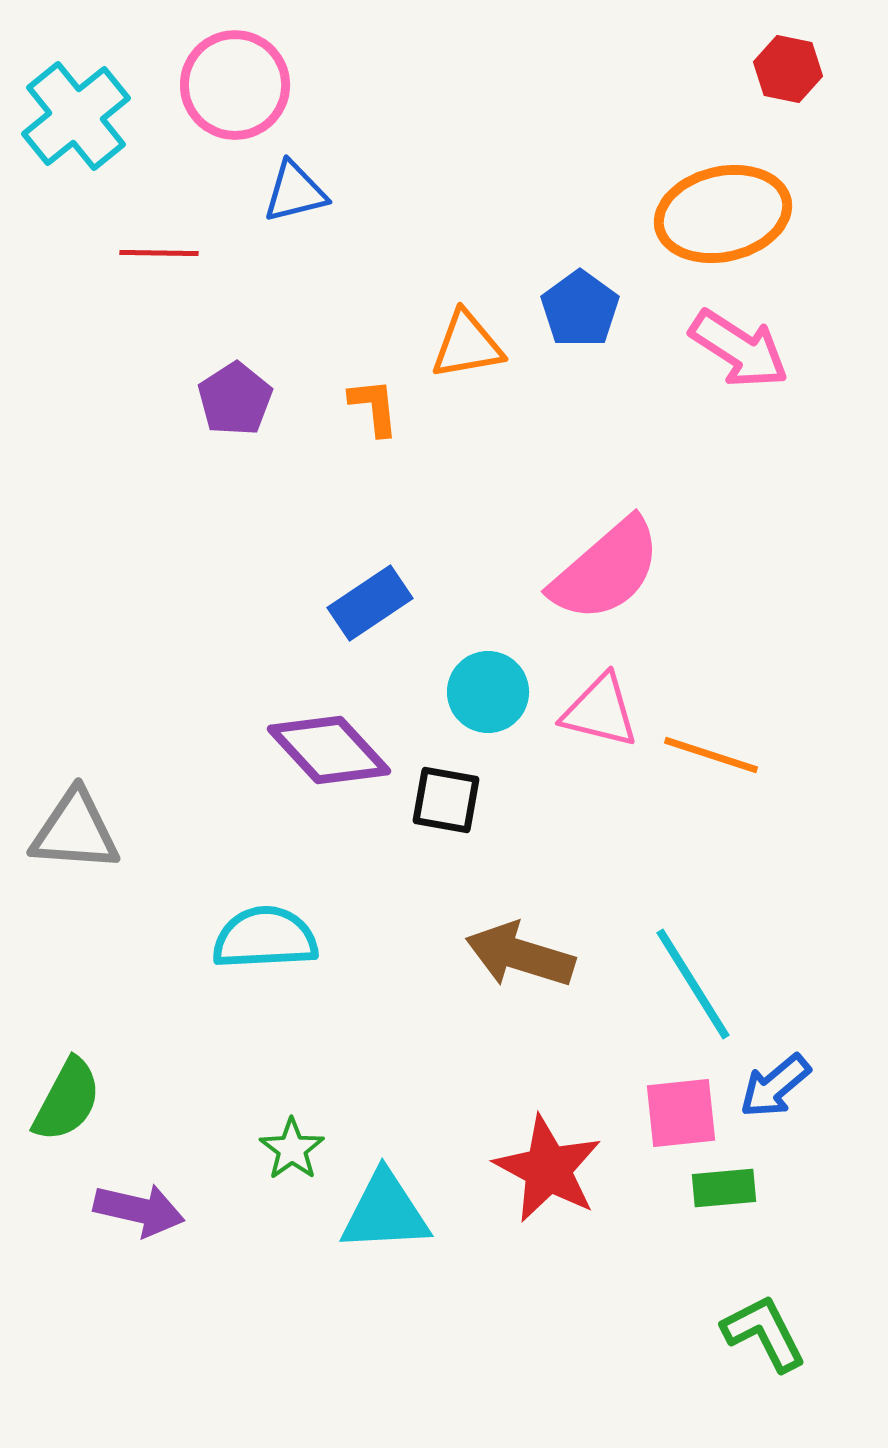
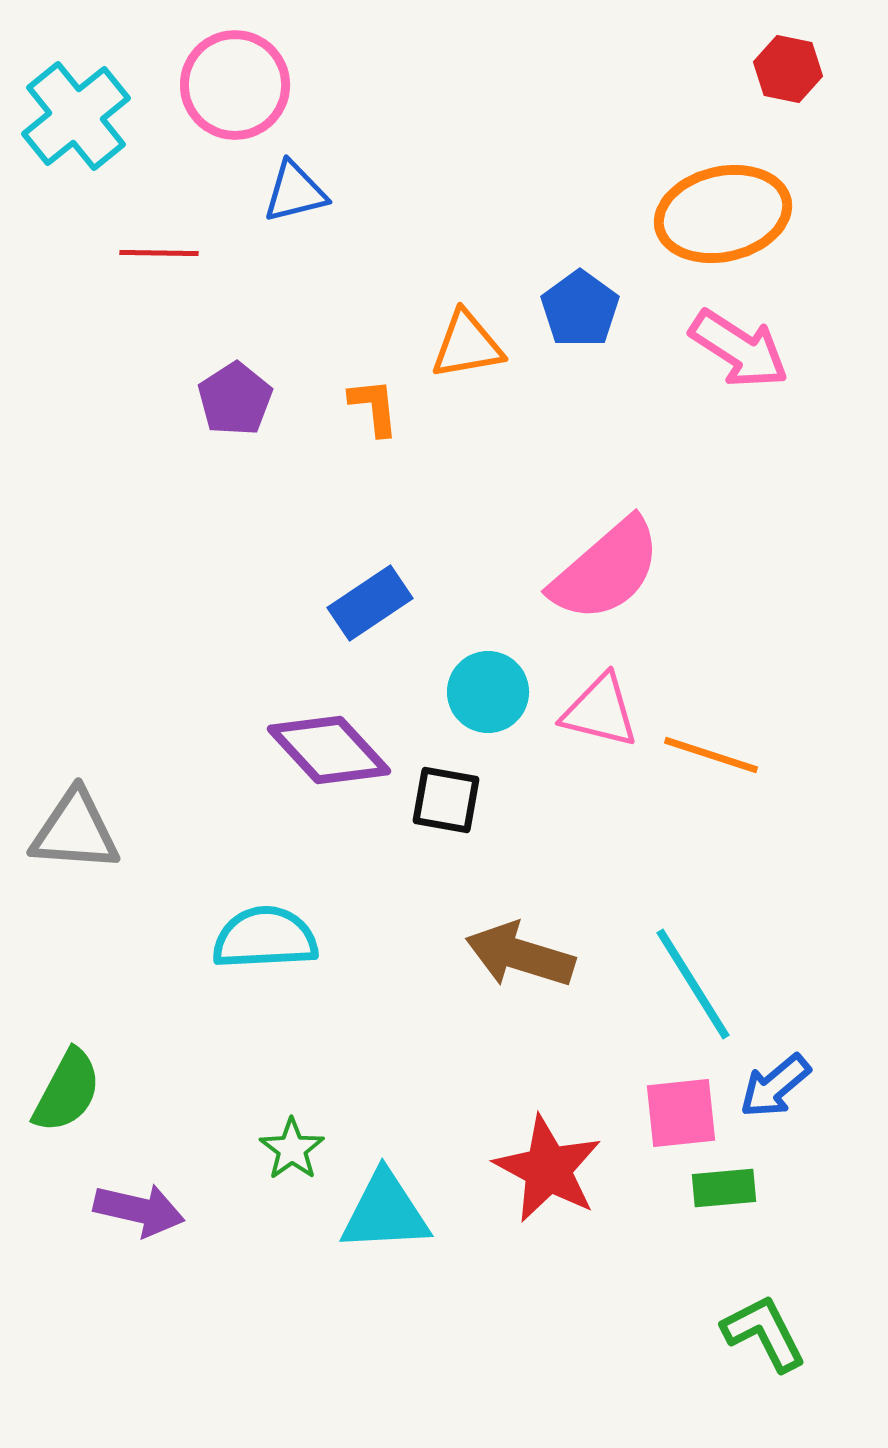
green semicircle: moved 9 px up
